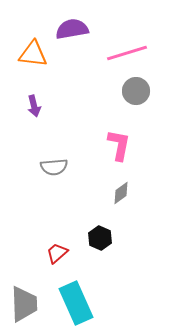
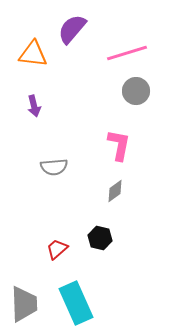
purple semicircle: rotated 40 degrees counterclockwise
gray diamond: moved 6 px left, 2 px up
black hexagon: rotated 10 degrees counterclockwise
red trapezoid: moved 4 px up
